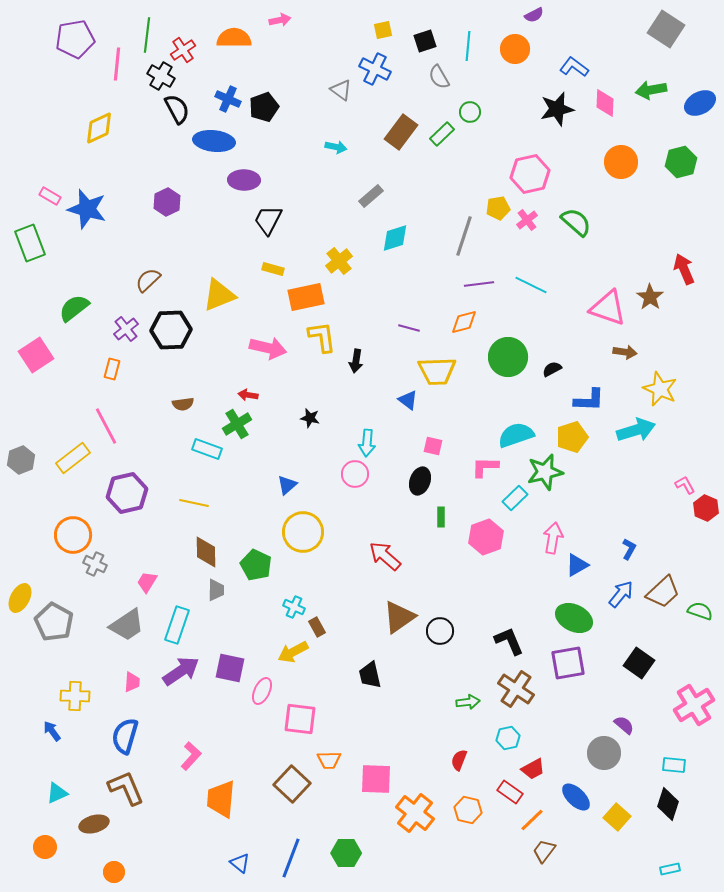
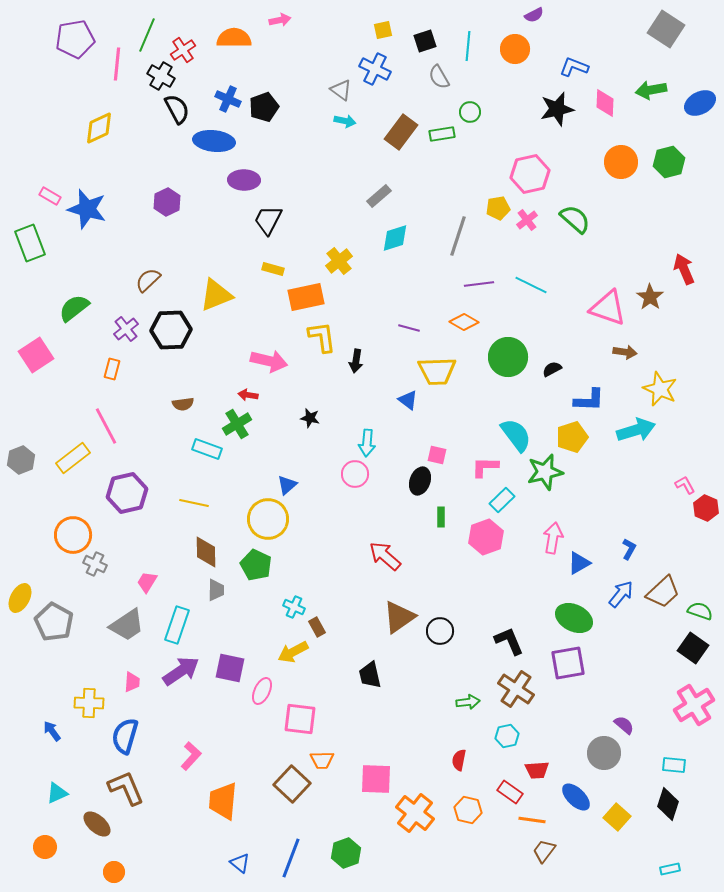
green line at (147, 35): rotated 16 degrees clockwise
blue L-shape at (574, 67): rotated 16 degrees counterclockwise
green rectangle at (442, 134): rotated 35 degrees clockwise
cyan arrow at (336, 147): moved 9 px right, 26 px up
green hexagon at (681, 162): moved 12 px left
gray rectangle at (371, 196): moved 8 px right
green semicircle at (576, 222): moved 1 px left, 3 px up
gray line at (464, 236): moved 6 px left
yellow triangle at (219, 295): moved 3 px left
orange diamond at (464, 322): rotated 44 degrees clockwise
pink arrow at (268, 348): moved 1 px right, 13 px down
cyan semicircle at (516, 435): rotated 72 degrees clockwise
pink square at (433, 446): moved 4 px right, 9 px down
cyan rectangle at (515, 498): moved 13 px left, 2 px down
yellow circle at (303, 532): moved 35 px left, 13 px up
blue triangle at (577, 565): moved 2 px right, 2 px up
black square at (639, 663): moved 54 px right, 15 px up
yellow cross at (75, 696): moved 14 px right, 7 px down
cyan hexagon at (508, 738): moved 1 px left, 2 px up
orange trapezoid at (329, 760): moved 7 px left
red semicircle at (459, 760): rotated 10 degrees counterclockwise
red trapezoid at (533, 769): moved 4 px right, 1 px down; rotated 25 degrees clockwise
orange trapezoid at (221, 799): moved 2 px right, 2 px down
orange line at (532, 820): rotated 52 degrees clockwise
brown ellipse at (94, 824): moved 3 px right; rotated 56 degrees clockwise
green hexagon at (346, 853): rotated 20 degrees counterclockwise
